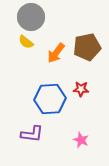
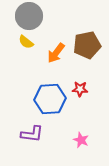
gray circle: moved 2 px left, 1 px up
brown pentagon: moved 2 px up
red star: moved 1 px left
